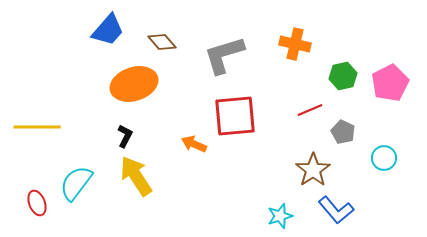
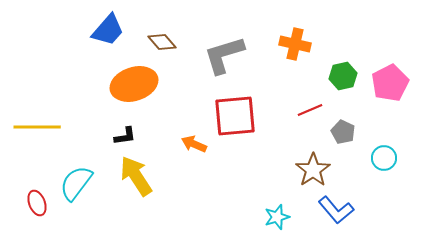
black L-shape: rotated 55 degrees clockwise
cyan star: moved 3 px left, 1 px down
